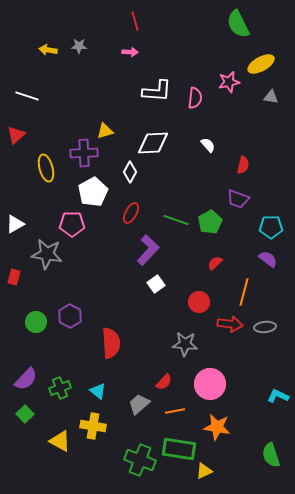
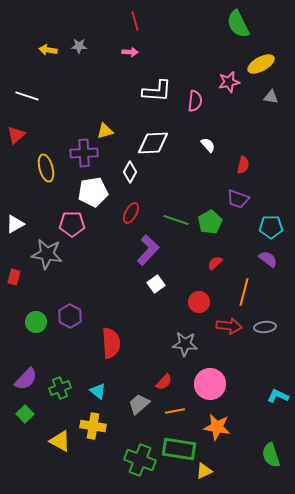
pink semicircle at (195, 98): moved 3 px down
white pentagon at (93, 192): rotated 20 degrees clockwise
red arrow at (230, 324): moved 1 px left, 2 px down
